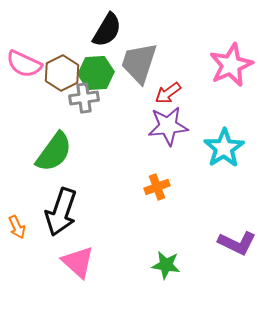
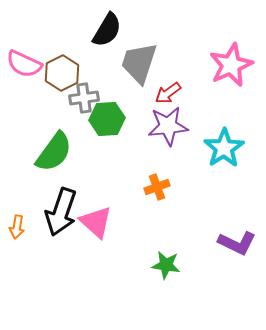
green hexagon: moved 11 px right, 46 px down
orange arrow: rotated 35 degrees clockwise
pink triangle: moved 18 px right, 40 px up
